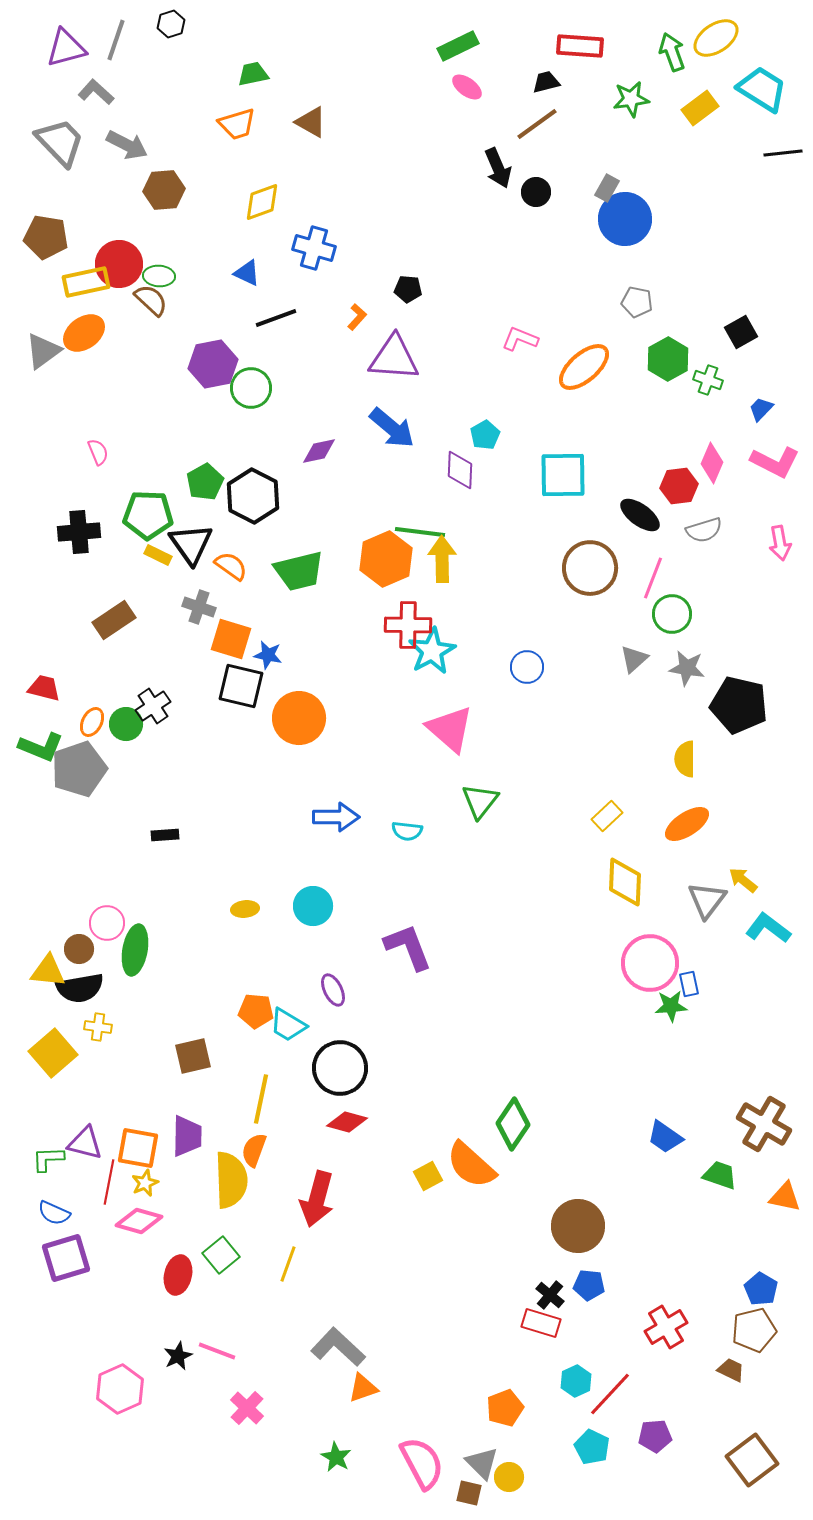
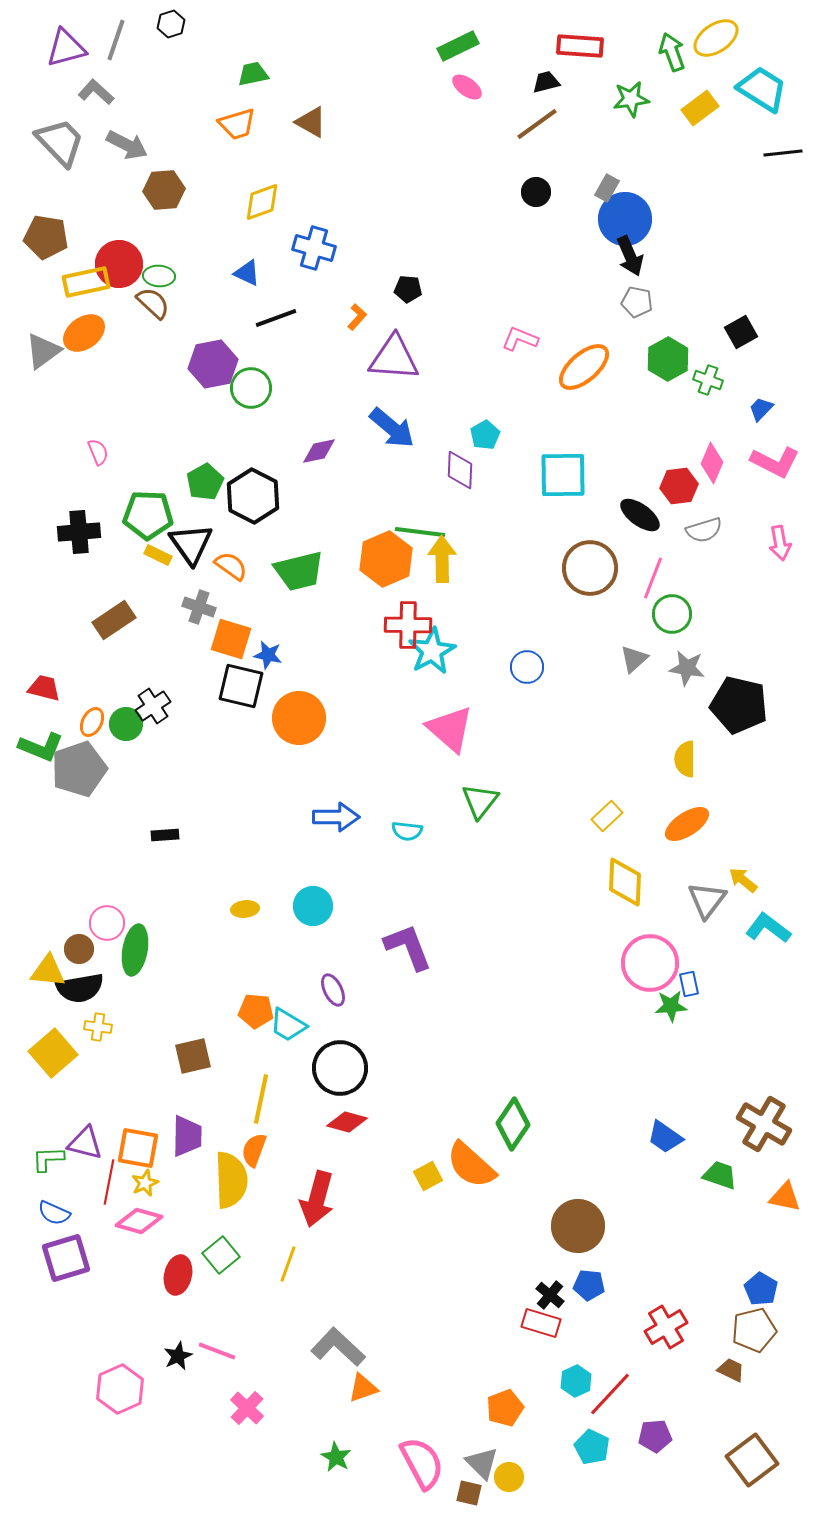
black arrow at (498, 168): moved 132 px right, 88 px down
brown semicircle at (151, 300): moved 2 px right, 3 px down
